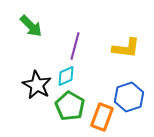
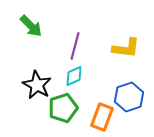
cyan diamond: moved 8 px right
green pentagon: moved 7 px left, 2 px down; rotated 24 degrees clockwise
